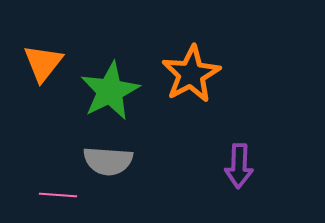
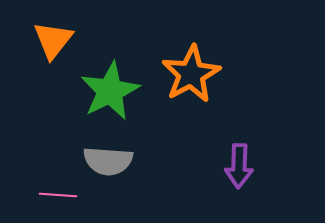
orange triangle: moved 10 px right, 23 px up
